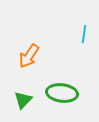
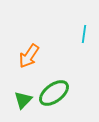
green ellipse: moved 8 px left; rotated 44 degrees counterclockwise
